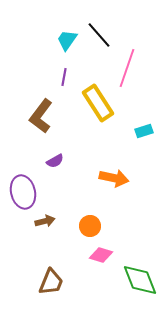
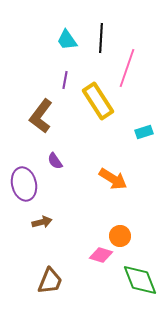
black line: moved 2 px right, 3 px down; rotated 44 degrees clockwise
cyan trapezoid: rotated 70 degrees counterclockwise
purple line: moved 1 px right, 3 px down
yellow rectangle: moved 2 px up
cyan rectangle: moved 1 px down
purple semicircle: rotated 84 degrees clockwise
orange arrow: moved 1 px left, 1 px down; rotated 20 degrees clockwise
purple ellipse: moved 1 px right, 8 px up
brown arrow: moved 3 px left, 1 px down
orange circle: moved 30 px right, 10 px down
brown trapezoid: moved 1 px left, 1 px up
